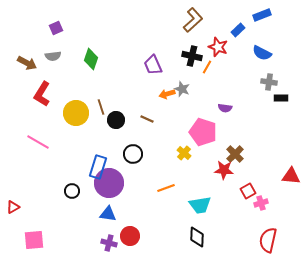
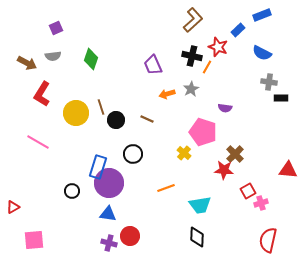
gray star at (182, 89): moved 9 px right; rotated 21 degrees clockwise
red triangle at (291, 176): moved 3 px left, 6 px up
